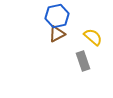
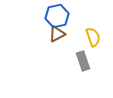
yellow semicircle: rotated 30 degrees clockwise
